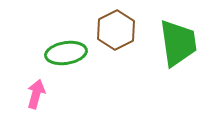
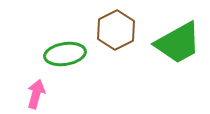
green trapezoid: rotated 69 degrees clockwise
green ellipse: moved 1 px left, 1 px down
